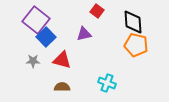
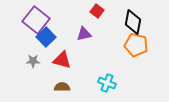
black diamond: rotated 15 degrees clockwise
